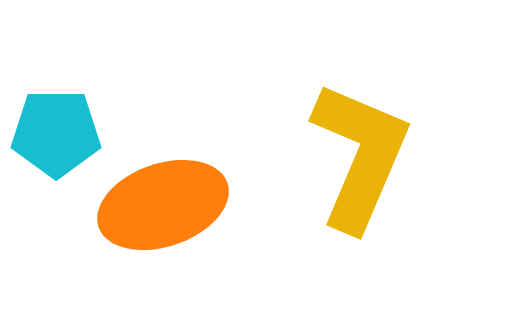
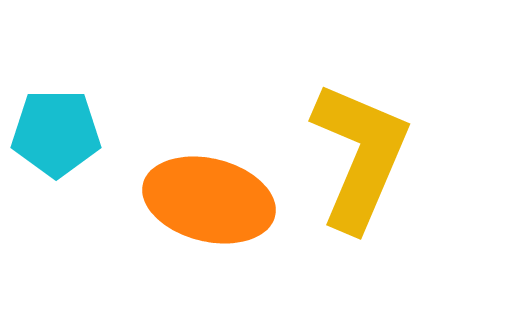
orange ellipse: moved 46 px right, 5 px up; rotated 33 degrees clockwise
